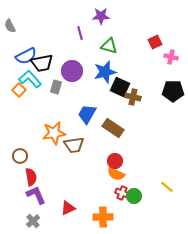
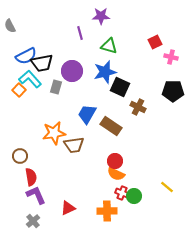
brown cross: moved 5 px right, 10 px down; rotated 14 degrees clockwise
brown rectangle: moved 2 px left, 2 px up
orange cross: moved 4 px right, 6 px up
